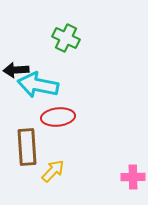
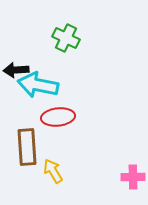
yellow arrow: rotated 75 degrees counterclockwise
